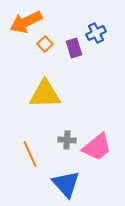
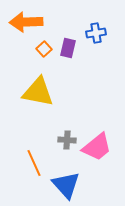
orange arrow: rotated 24 degrees clockwise
blue cross: rotated 18 degrees clockwise
orange square: moved 1 px left, 5 px down
purple rectangle: moved 6 px left; rotated 30 degrees clockwise
yellow triangle: moved 7 px left, 2 px up; rotated 12 degrees clockwise
orange line: moved 4 px right, 9 px down
blue triangle: moved 1 px down
